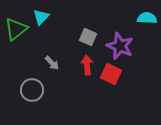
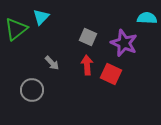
purple star: moved 4 px right, 3 px up
